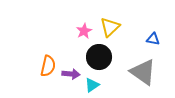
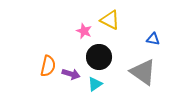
yellow triangle: moved 7 px up; rotated 50 degrees counterclockwise
pink star: rotated 21 degrees counterclockwise
purple arrow: rotated 12 degrees clockwise
cyan triangle: moved 3 px right, 1 px up
